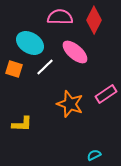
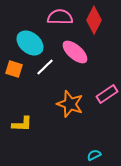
cyan ellipse: rotated 8 degrees clockwise
pink rectangle: moved 1 px right
